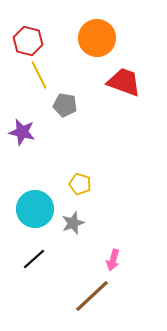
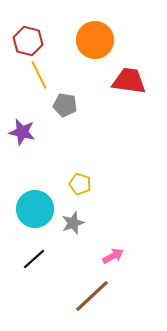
orange circle: moved 2 px left, 2 px down
red trapezoid: moved 5 px right, 1 px up; rotated 12 degrees counterclockwise
pink arrow: moved 4 px up; rotated 135 degrees counterclockwise
